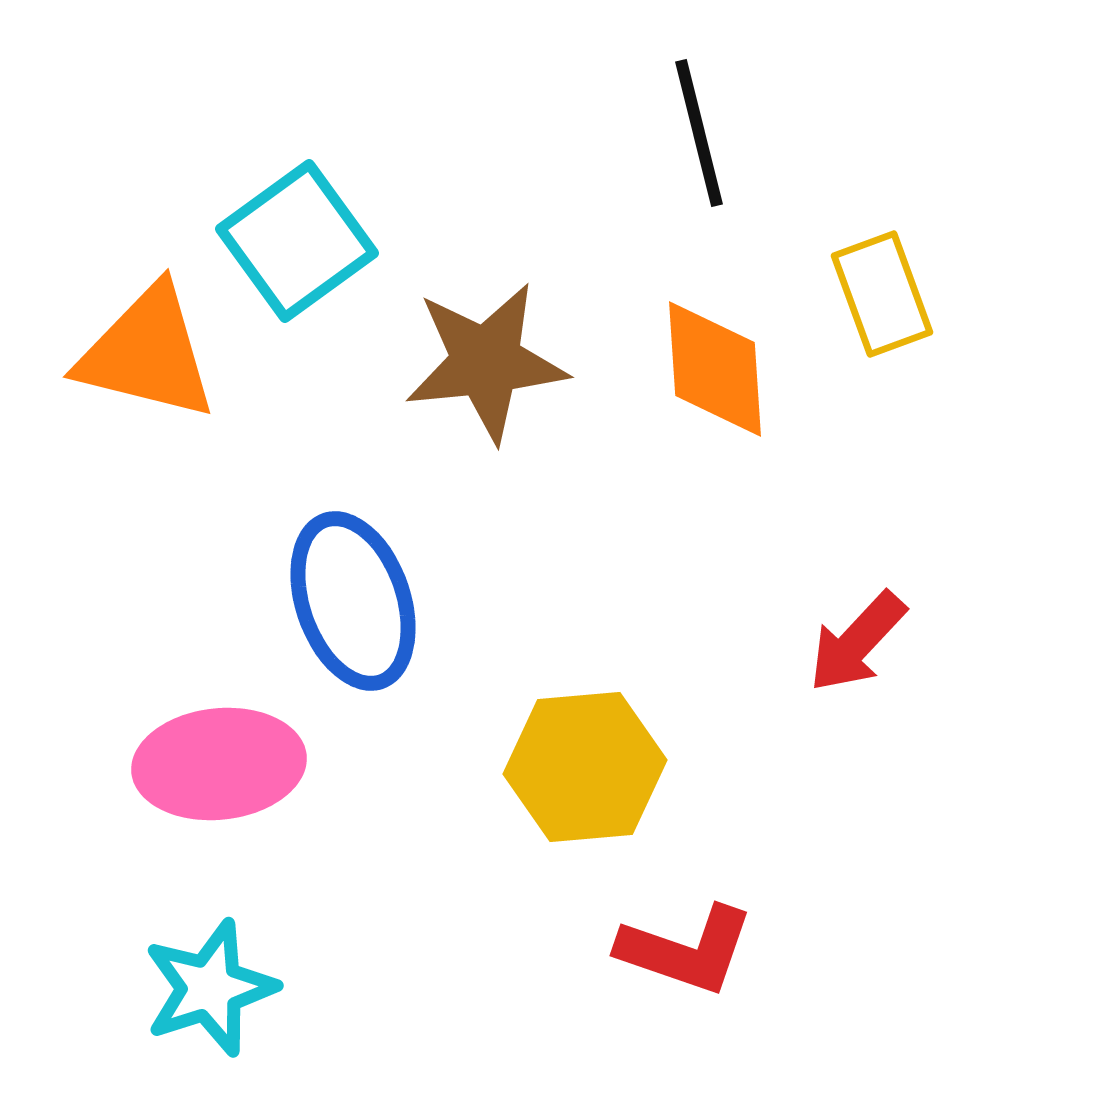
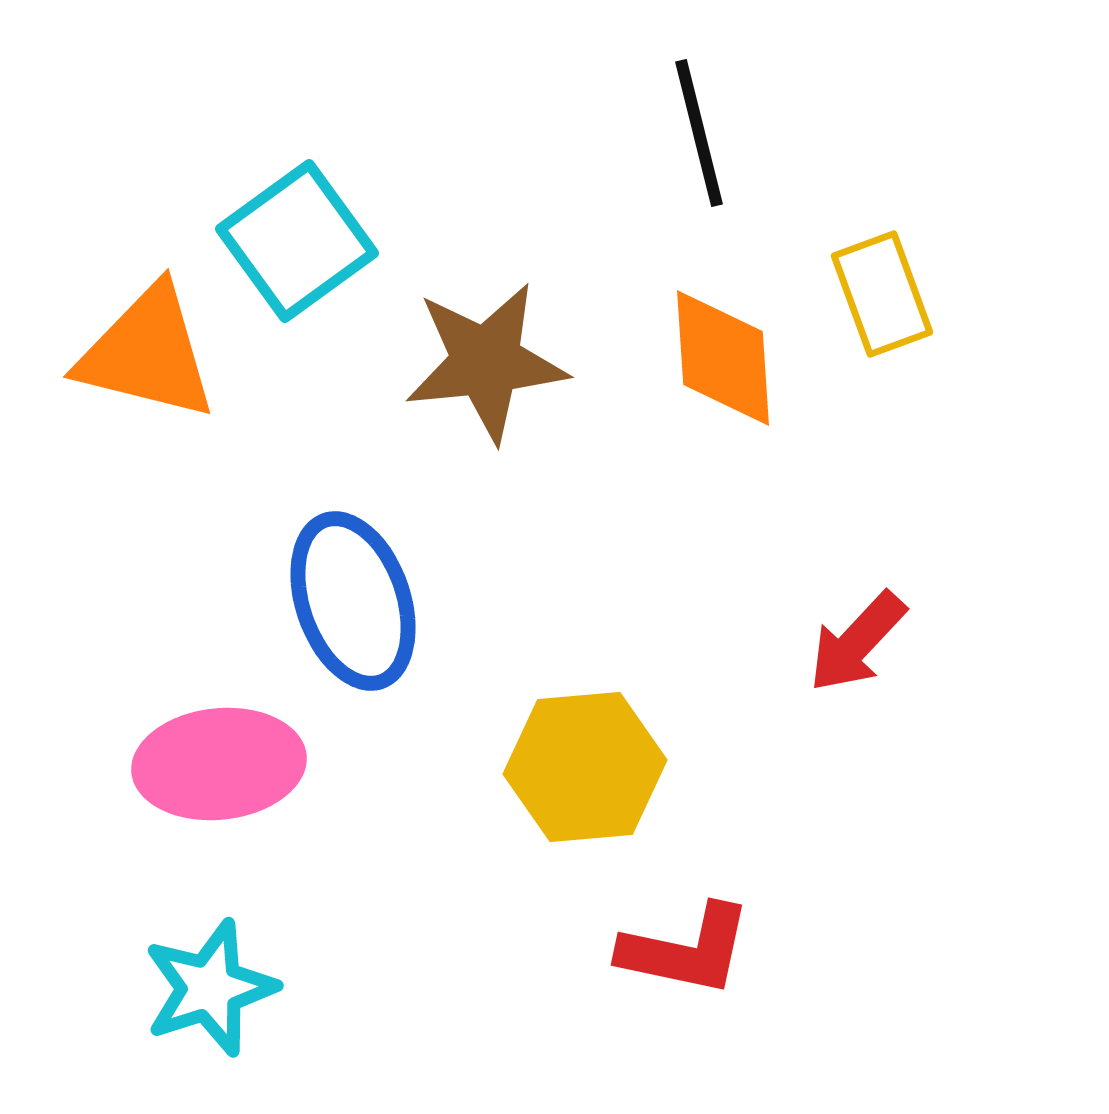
orange diamond: moved 8 px right, 11 px up
red L-shape: rotated 7 degrees counterclockwise
